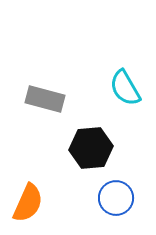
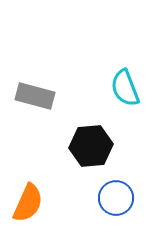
cyan semicircle: rotated 9 degrees clockwise
gray rectangle: moved 10 px left, 3 px up
black hexagon: moved 2 px up
